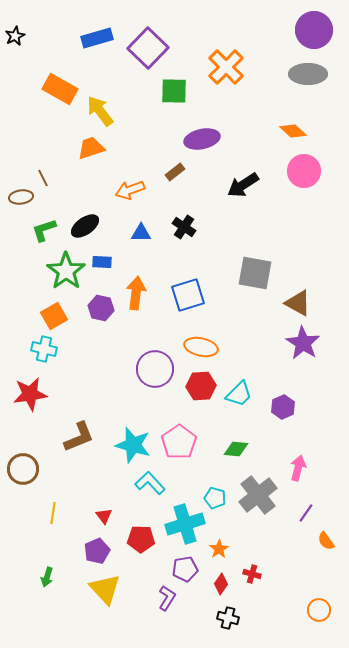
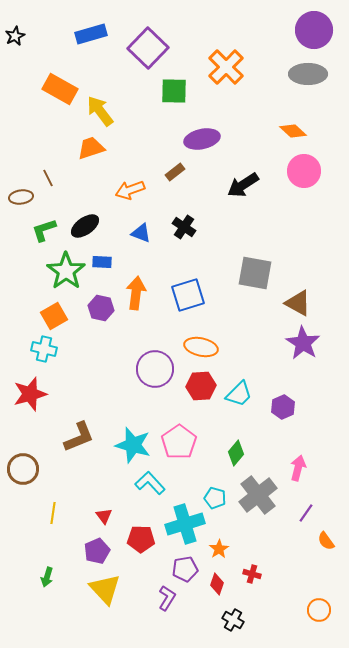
blue rectangle at (97, 38): moved 6 px left, 4 px up
brown line at (43, 178): moved 5 px right
blue triangle at (141, 233): rotated 20 degrees clockwise
red star at (30, 394): rotated 8 degrees counterclockwise
green diamond at (236, 449): moved 4 px down; rotated 55 degrees counterclockwise
red diamond at (221, 584): moved 4 px left; rotated 15 degrees counterclockwise
black cross at (228, 618): moved 5 px right, 2 px down; rotated 15 degrees clockwise
